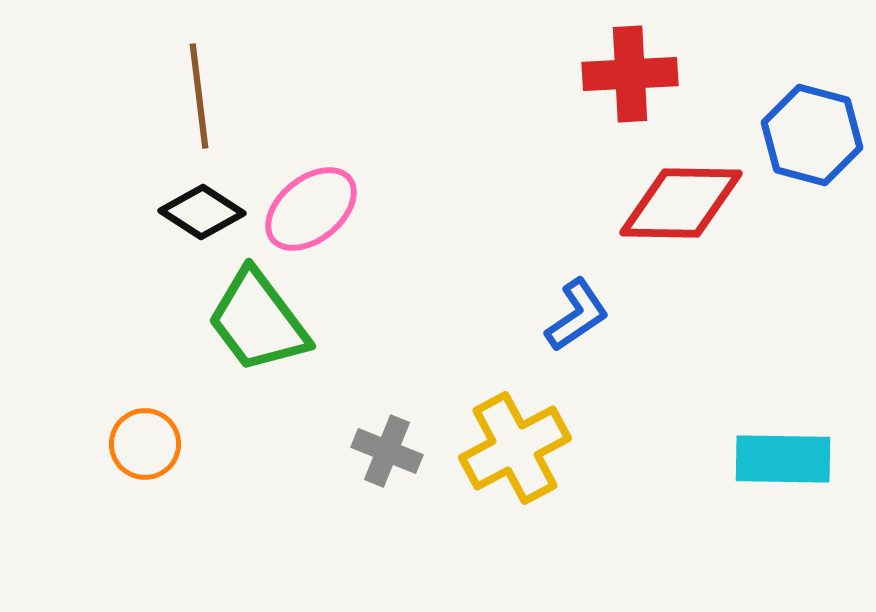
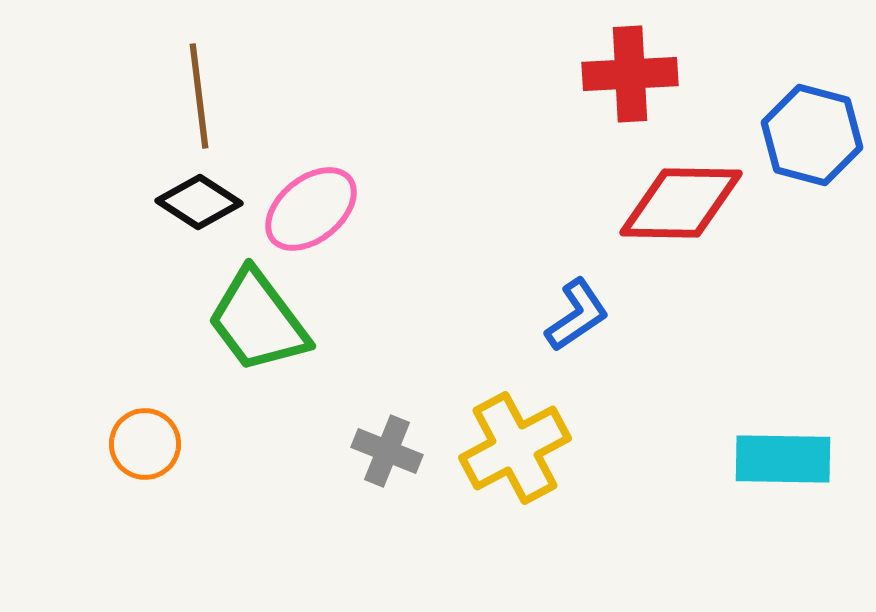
black diamond: moved 3 px left, 10 px up
